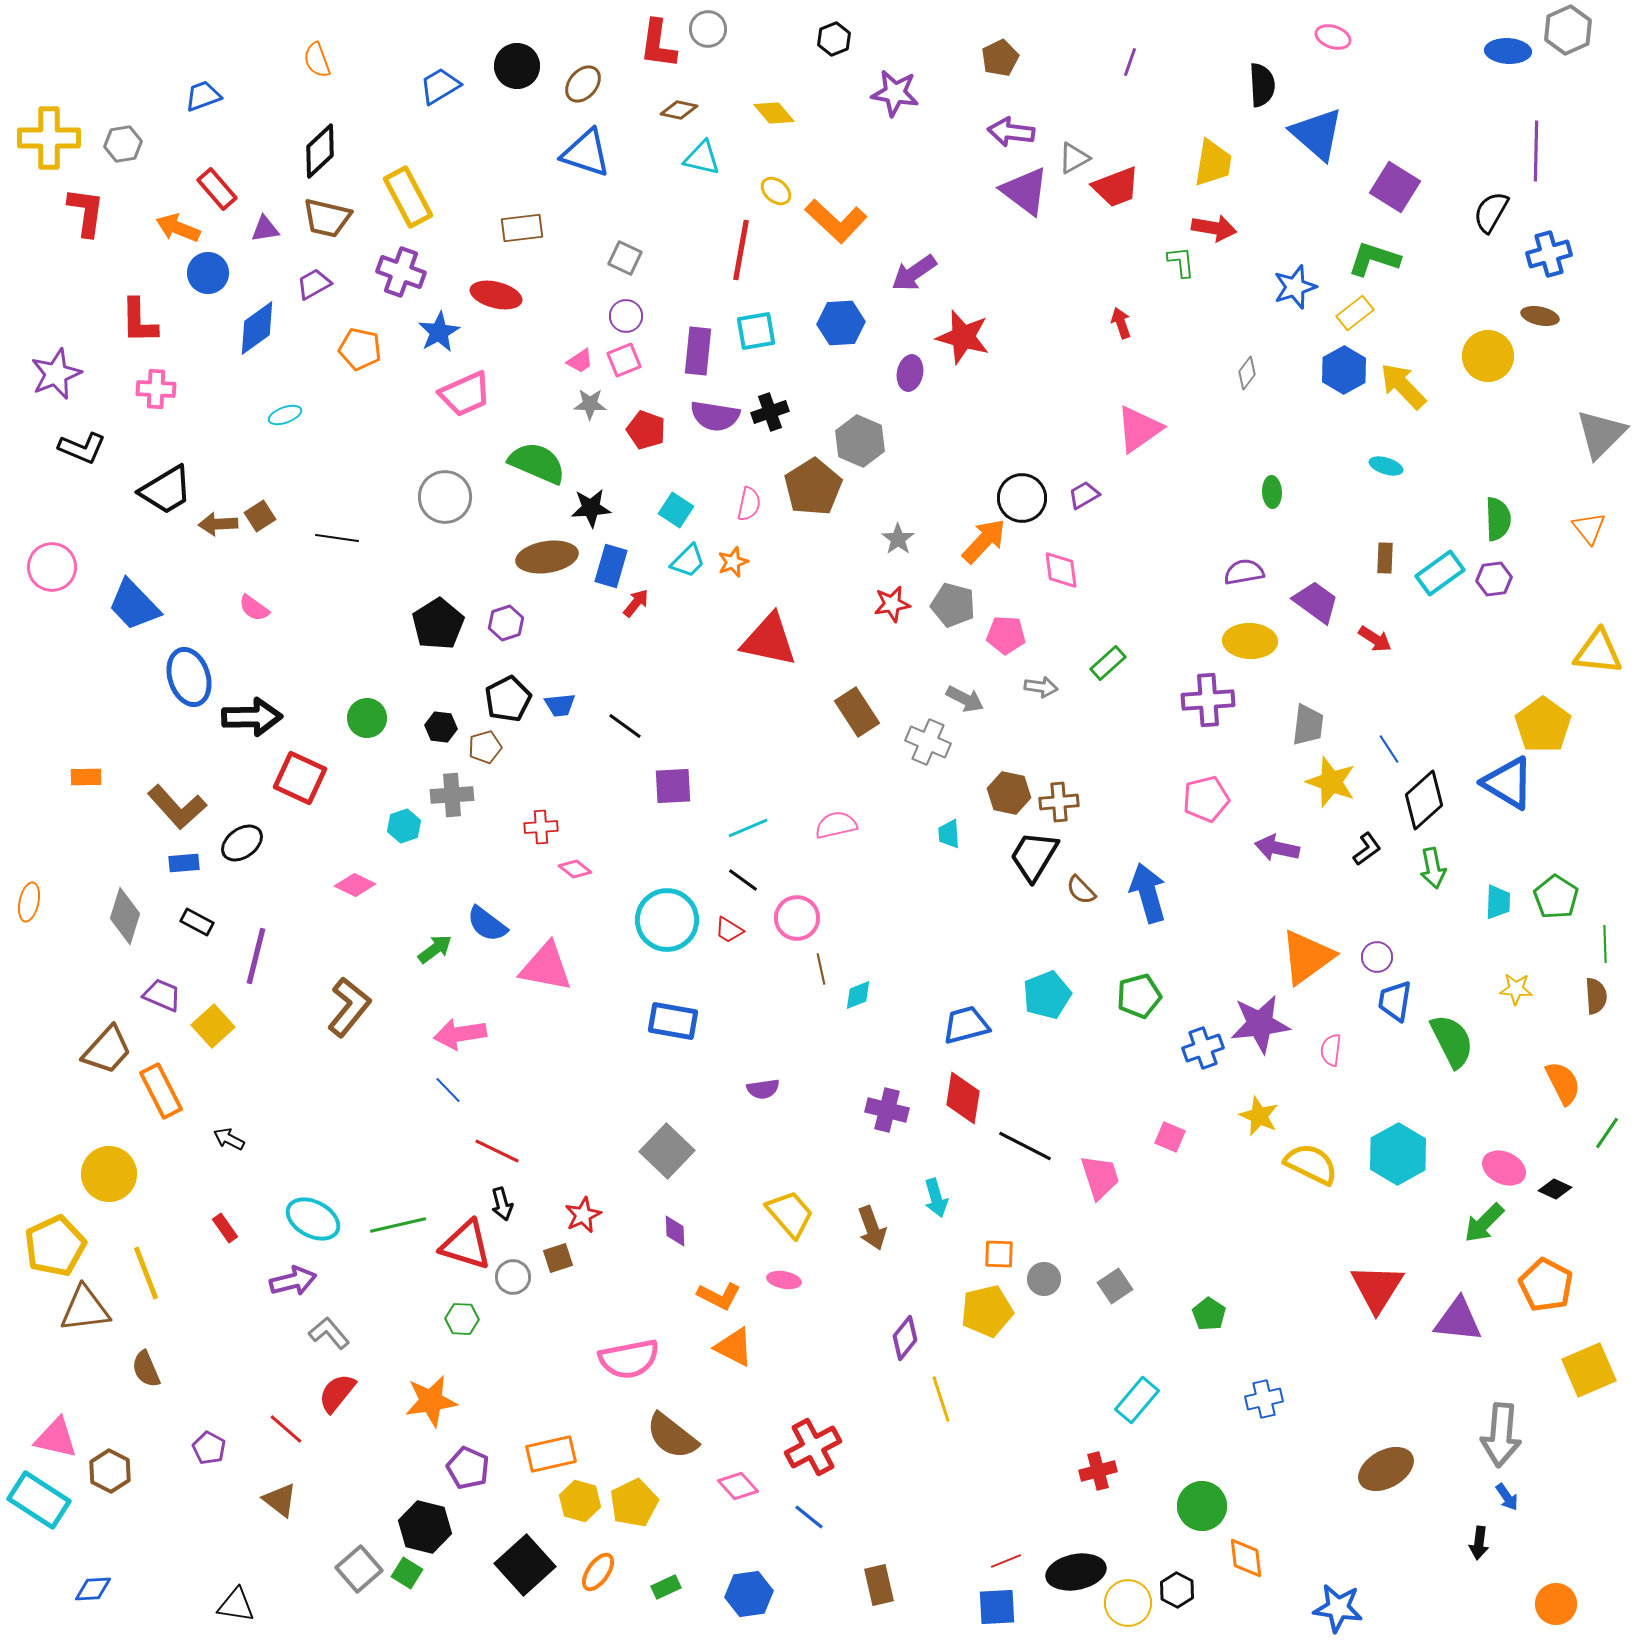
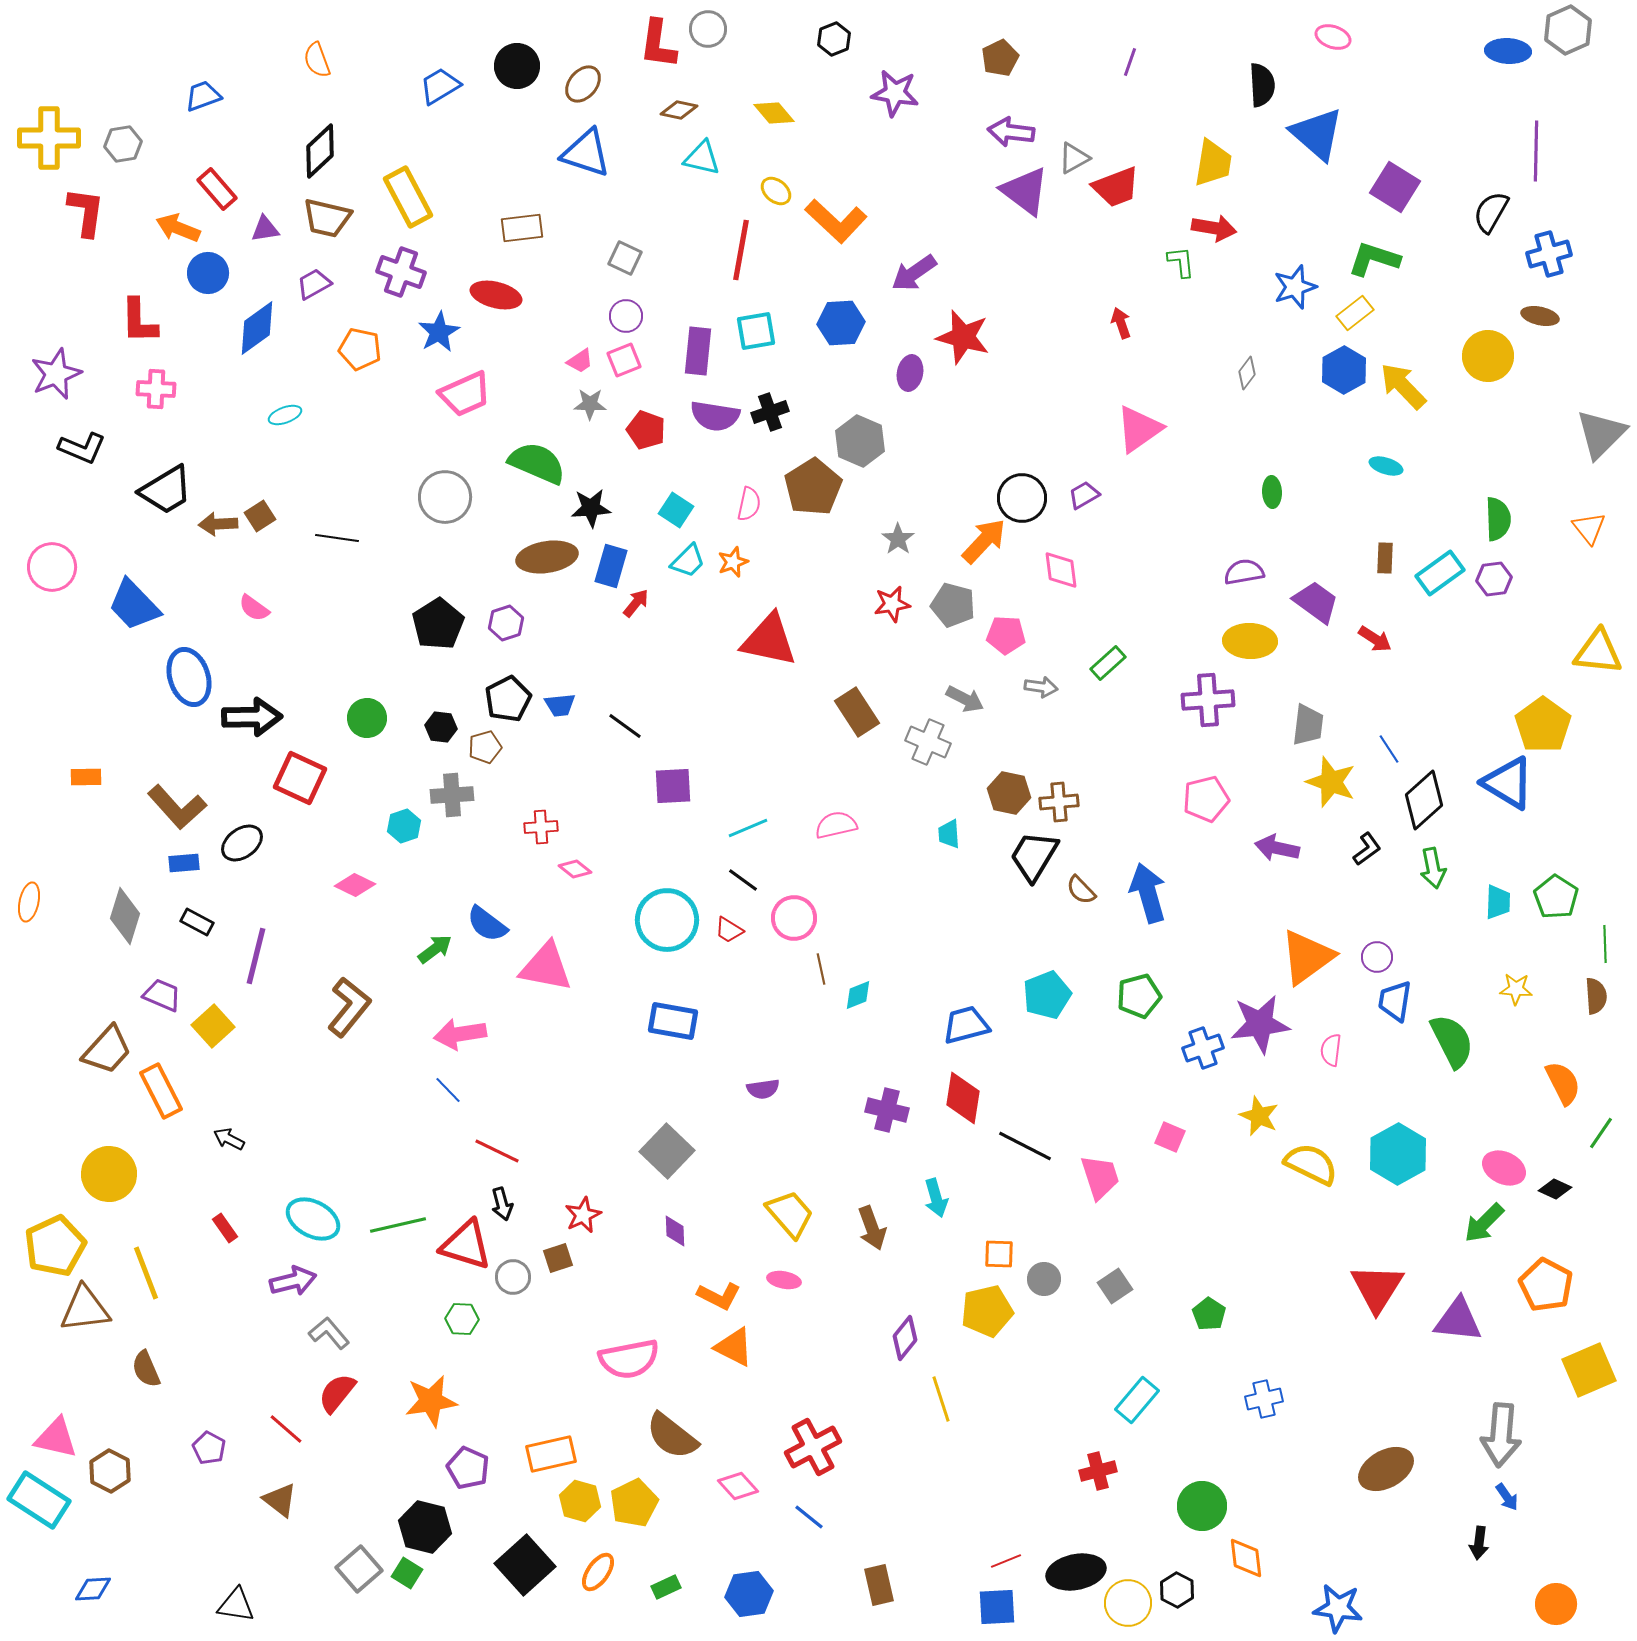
pink circle at (797, 918): moved 3 px left
green line at (1607, 1133): moved 6 px left
